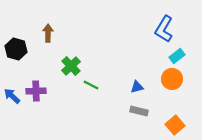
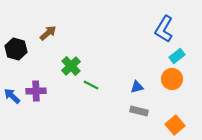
brown arrow: rotated 48 degrees clockwise
